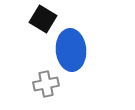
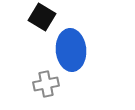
black square: moved 1 px left, 2 px up
